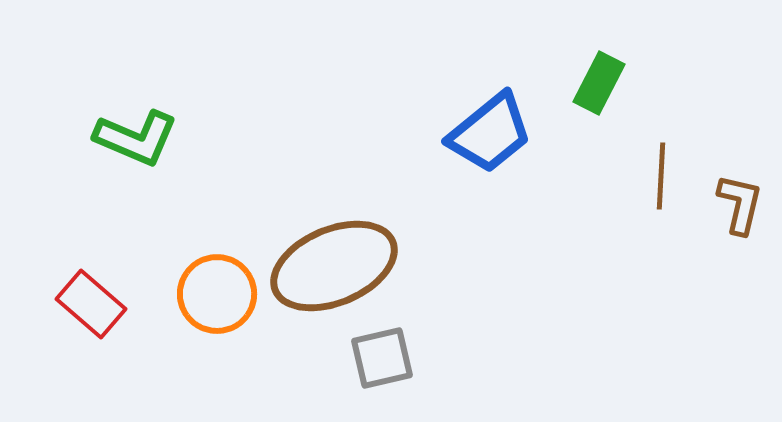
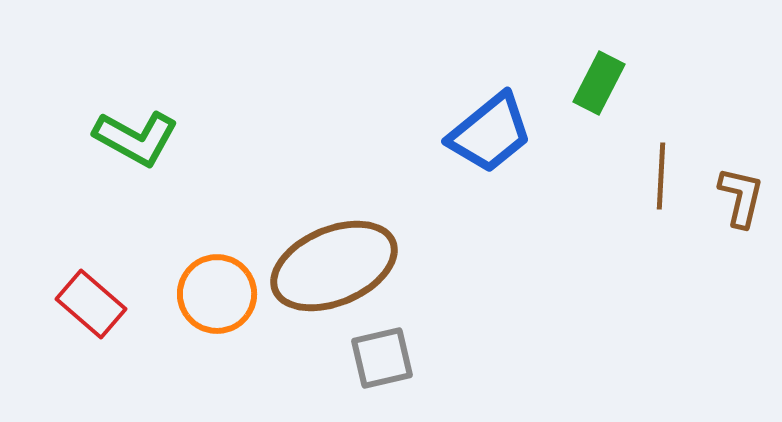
green L-shape: rotated 6 degrees clockwise
brown L-shape: moved 1 px right, 7 px up
